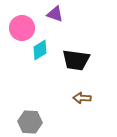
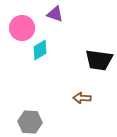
black trapezoid: moved 23 px right
